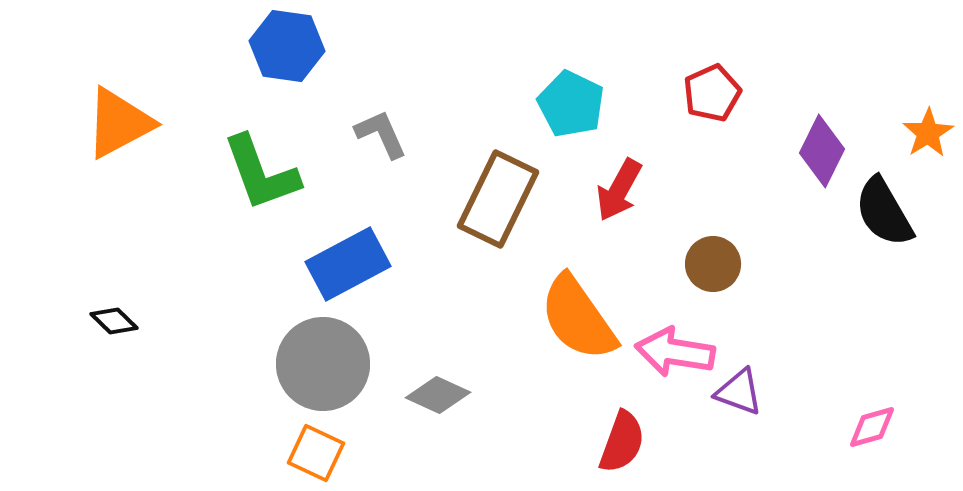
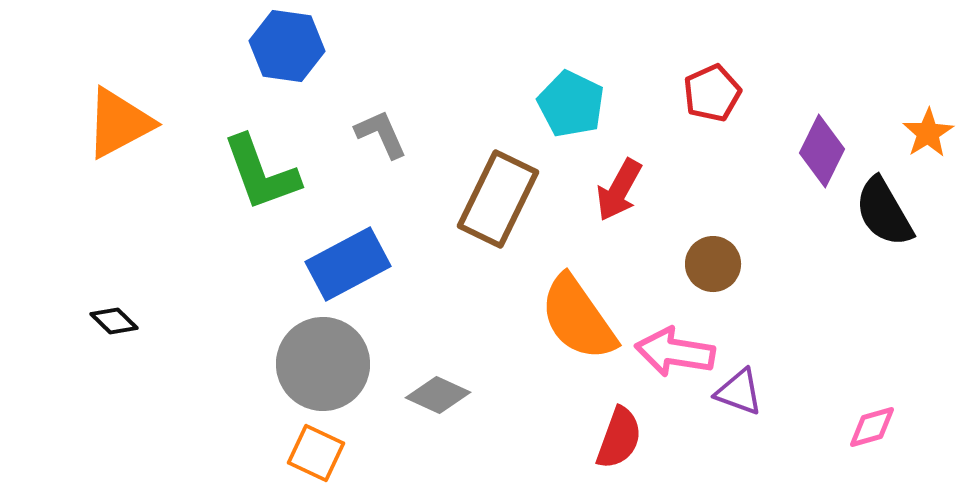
red semicircle: moved 3 px left, 4 px up
